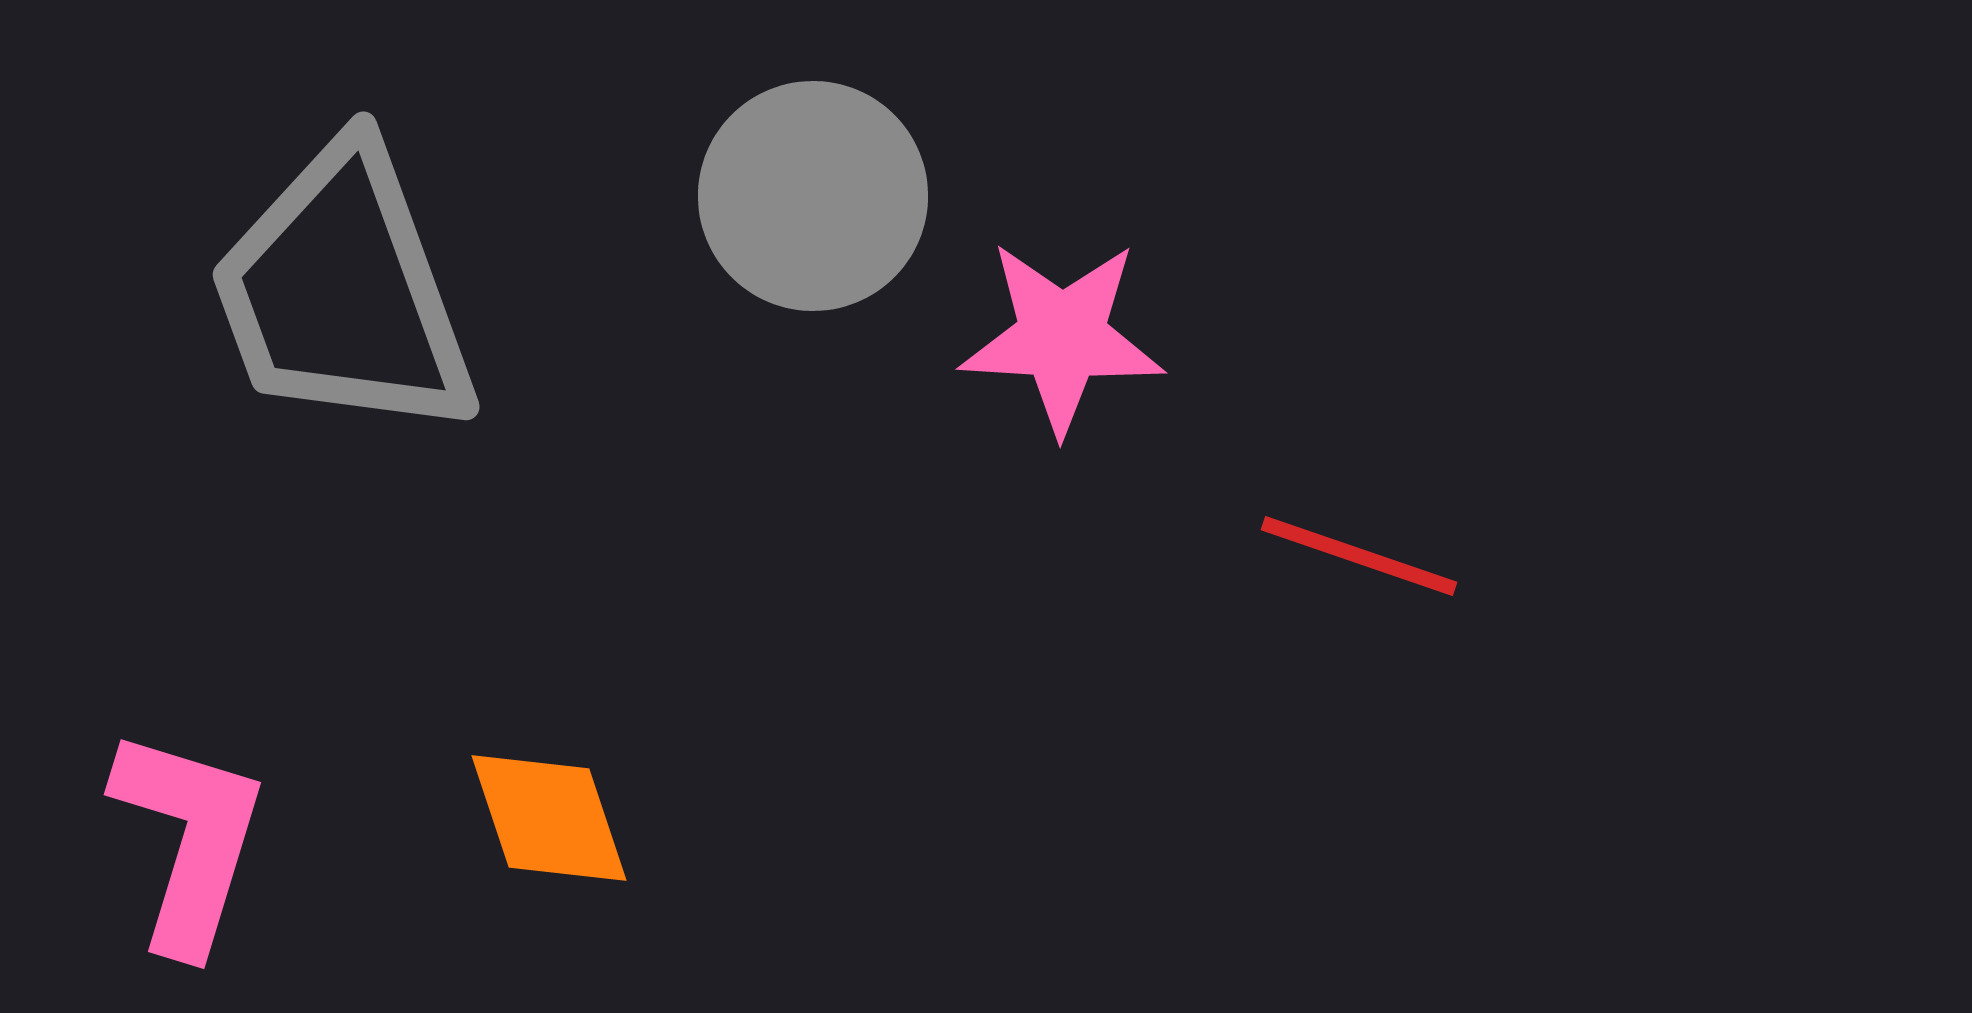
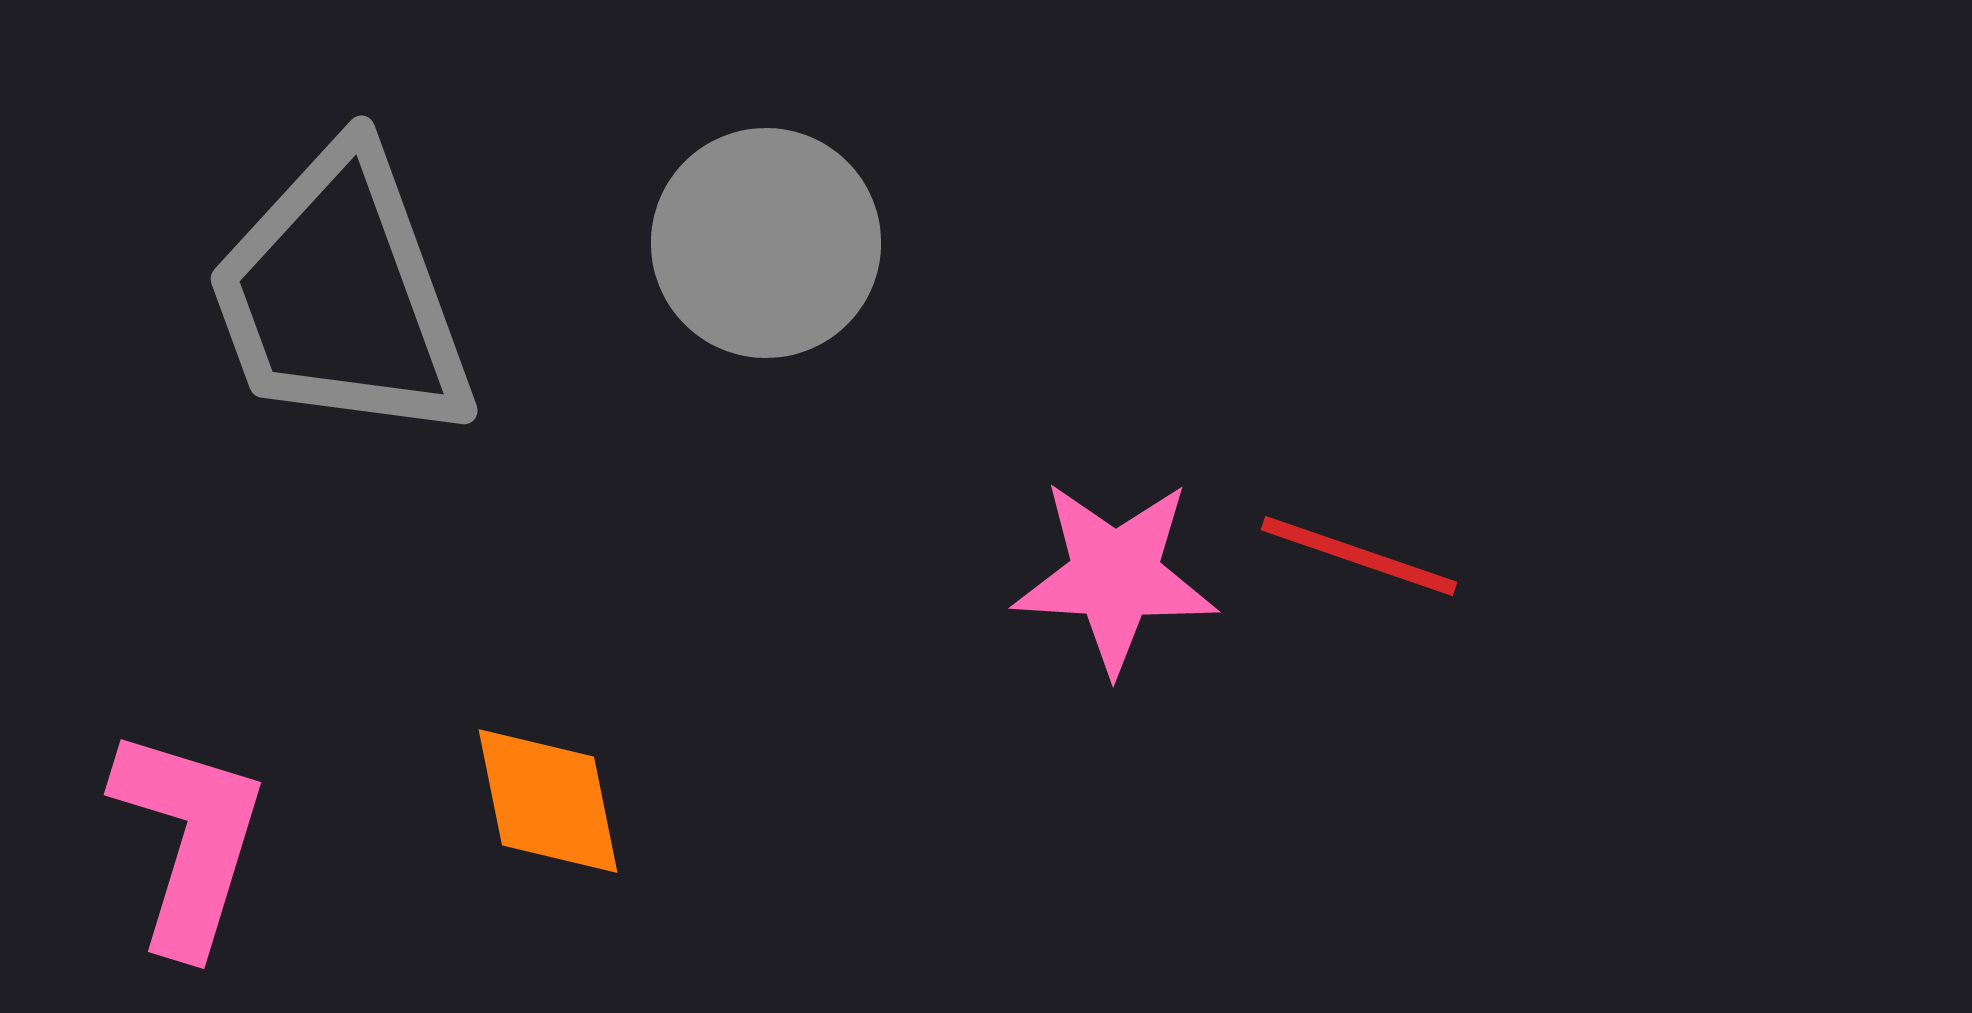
gray circle: moved 47 px left, 47 px down
gray trapezoid: moved 2 px left, 4 px down
pink star: moved 53 px right, 239 px down
orange diamond: moved 1 px left, 17 px up; rotated 7 degrees clockwise
